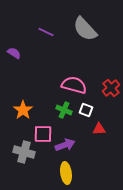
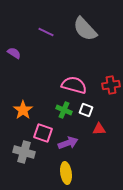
red cross: moved 3 px up; rotated 30 degrees clockwise
pink square: moved 1 px up; rotated 18 degrees clockwise
purple arrow: moved 3 px right, 2 px up
